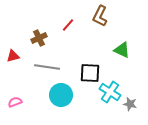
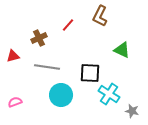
cyan cross: moved 1 px left, 2 px down
gray star: moved 2 px right, 7 px down
